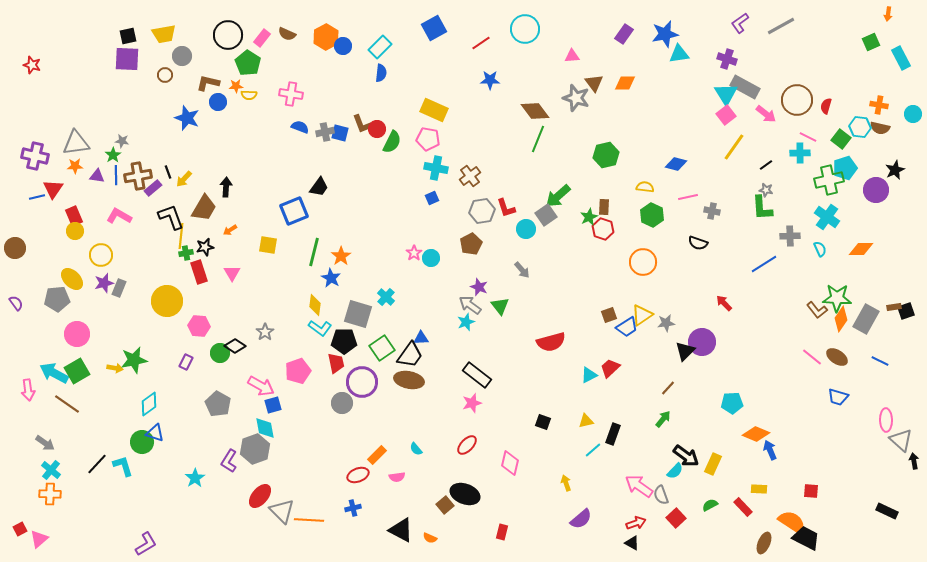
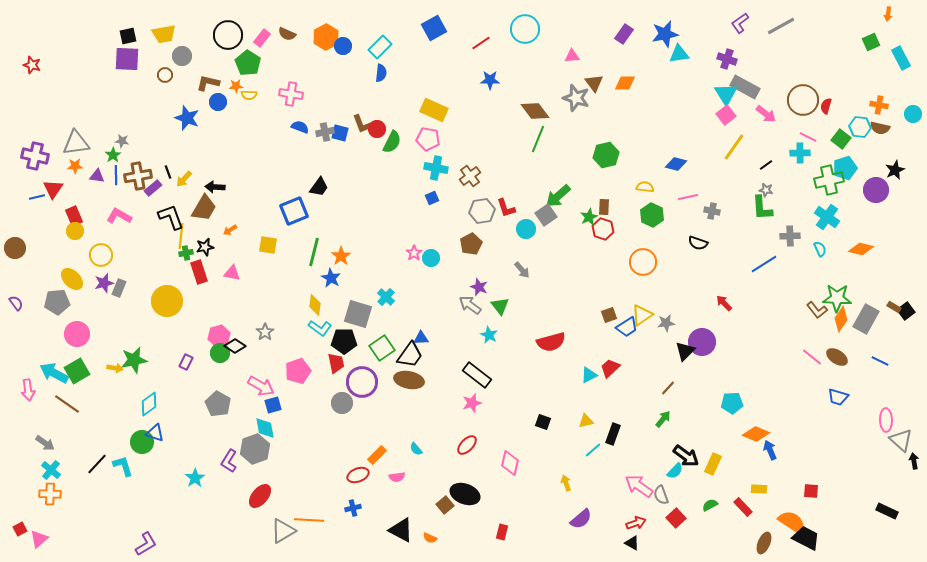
brown circle at (797, 100): moved 6 px right
black arrow at (226, 187): moved 11 px left; rotated 90 degrees counterclockwise
orange diamond at (861, 249): rotated 15 degrees clockwise
pink triangle at (232, 273): rotated 48 degrees counterclockwise
gray pentagon at (57, 299): moved 3 px down
brown rectangle at (894, 307): rotated 40 degrees clockwise
black square at (906, 311): rotated 18 degrees counterclockwise
cyan star at (466, 322): moved 23 px right, 13 px down; rotated 24 degrees counterclockwise
pink hexagon at (199, 326): moved 20 px right, 10 px down; rotated 20 degrees counterclockwise
gray triangle at (282, 511): moved 1 px right, 20 px down; rotated 44 degrees clockwise
